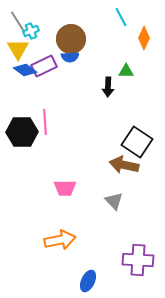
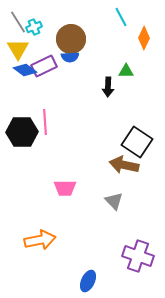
cyan cross: moved 3 px right, 4 px up
orange arrow: moved 20 px left
purple cross: moved 4 px up; rotated 16 degrees clockwise
